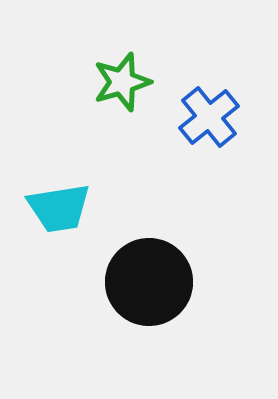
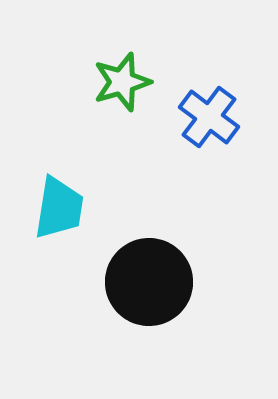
blue cross: rotated 14 degrees counterclockwise
cyan trapezoid: rotated 72 degrees counterclockwise
